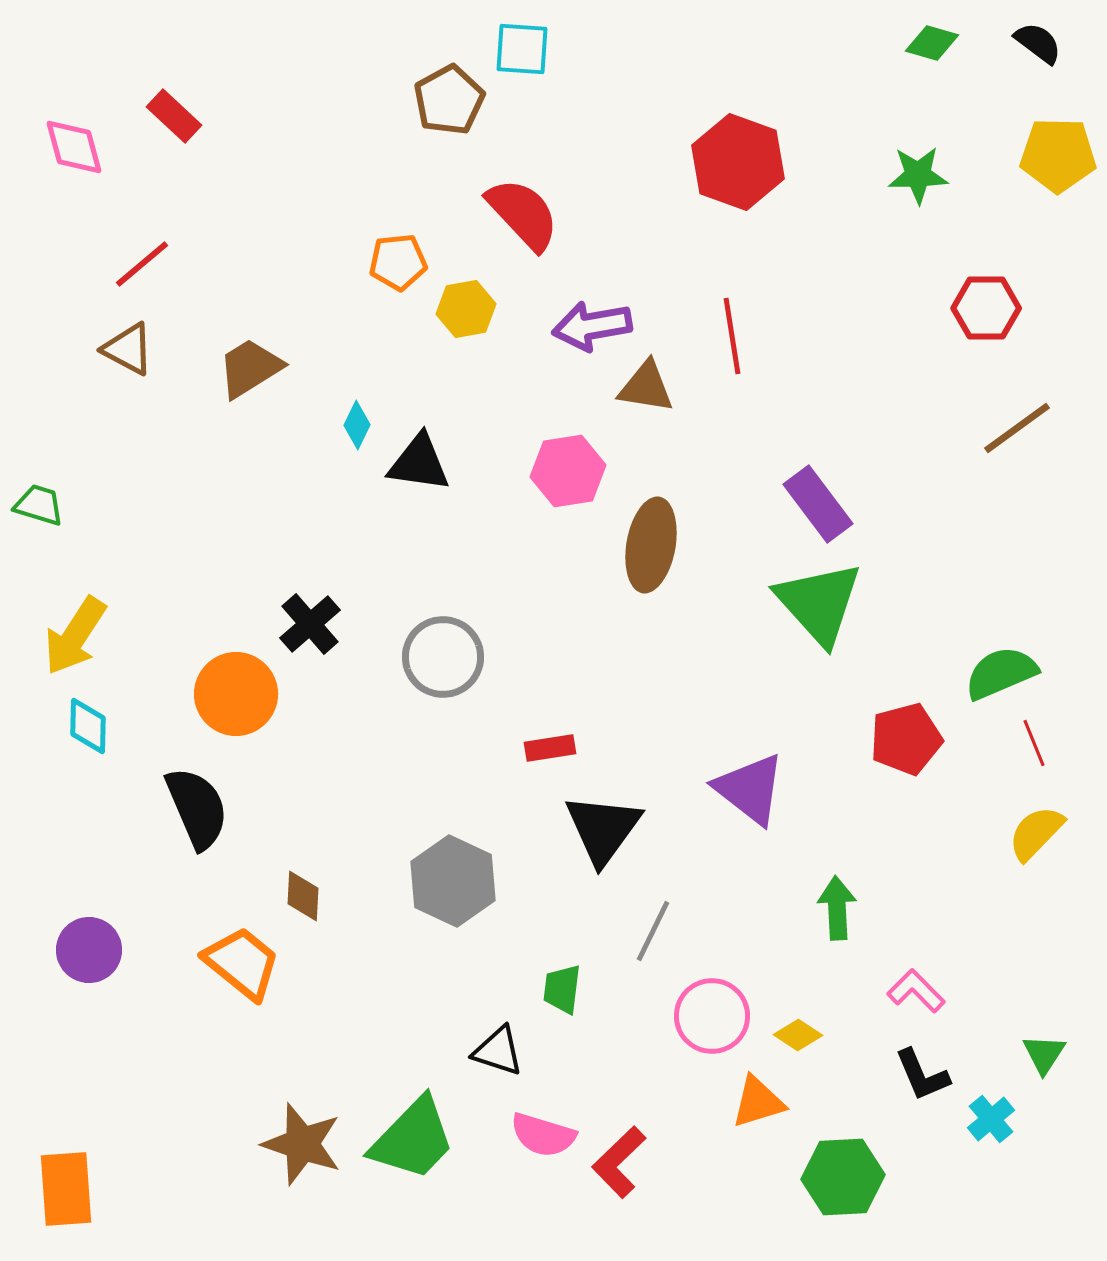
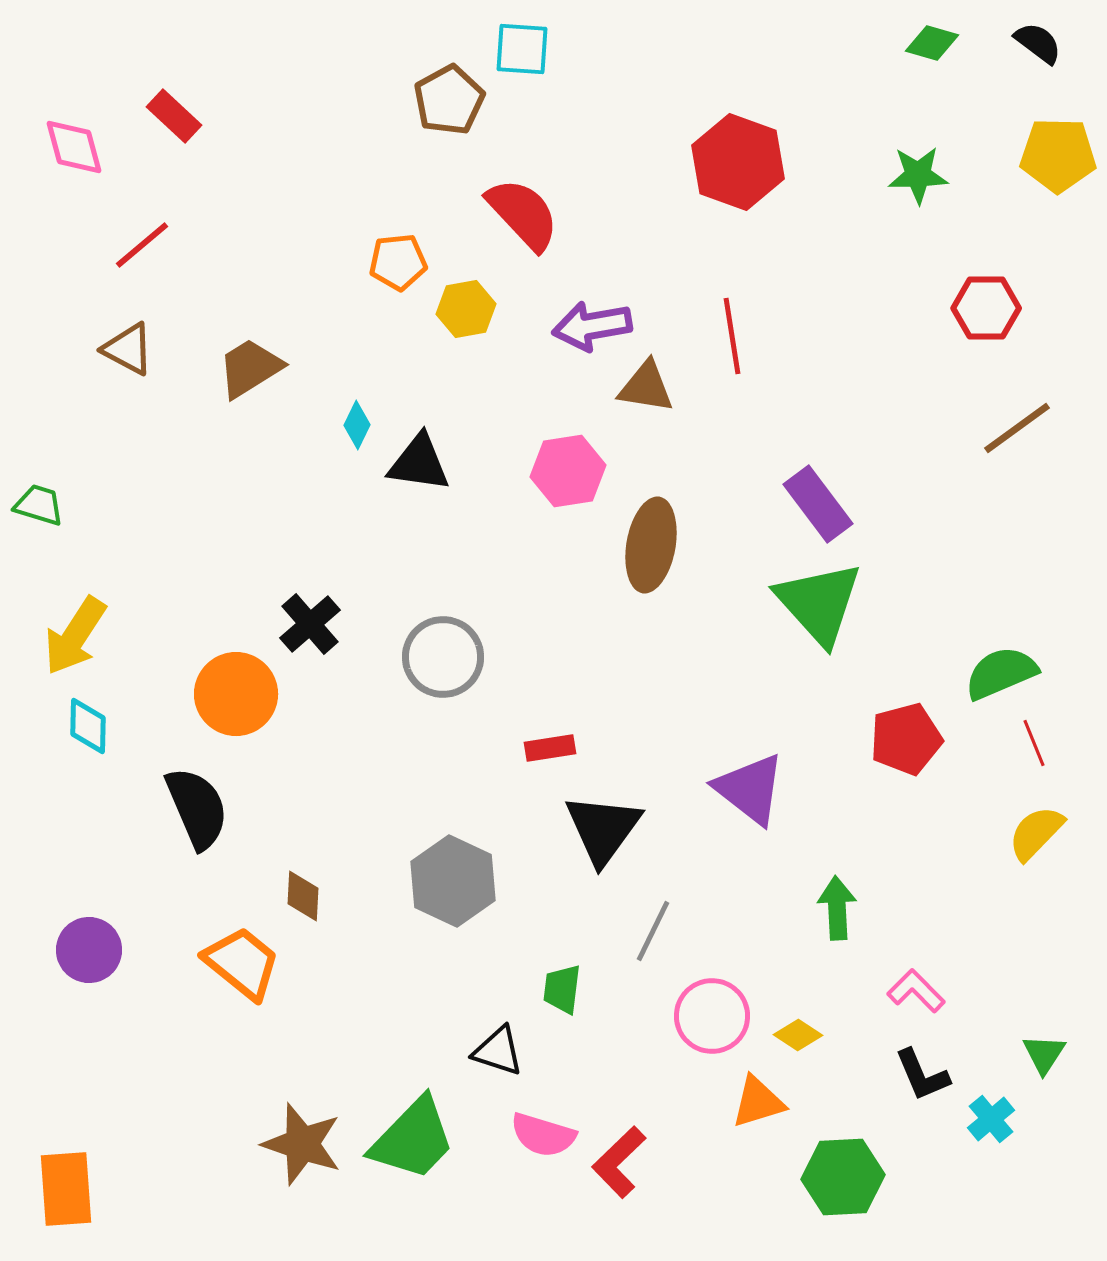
red line at (142, 264): moved 19 px up
